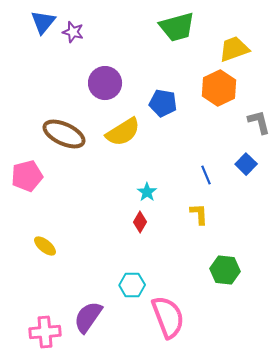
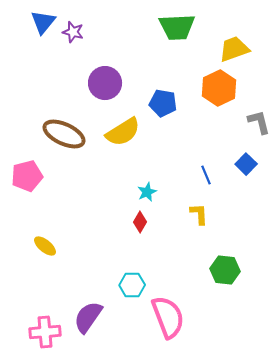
green trapezoid: rotated 12 degrees clockwise
cyan star: rotated 12 degrees clockwise
